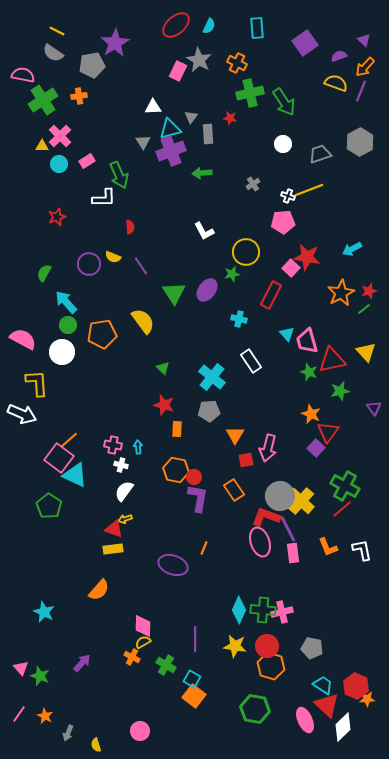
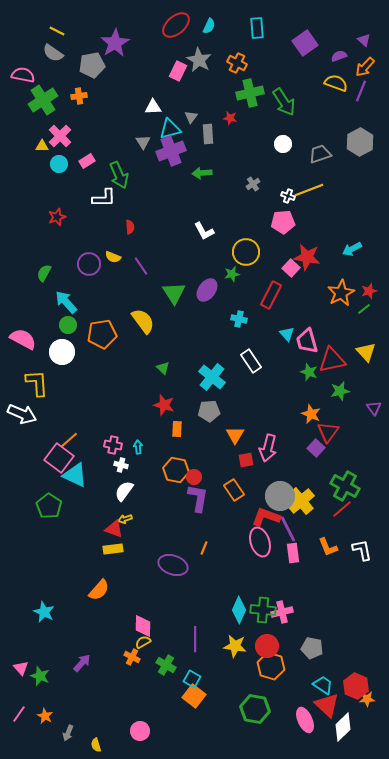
yellow cross at (301, 501): rotated 8 degrees clockwise
